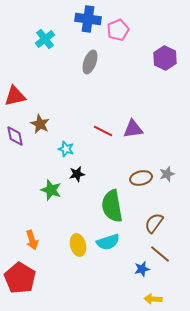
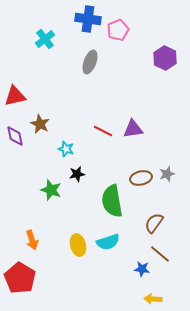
green semicircle: moved 5 px up
blue star: rotated 21 degrees clockwise
